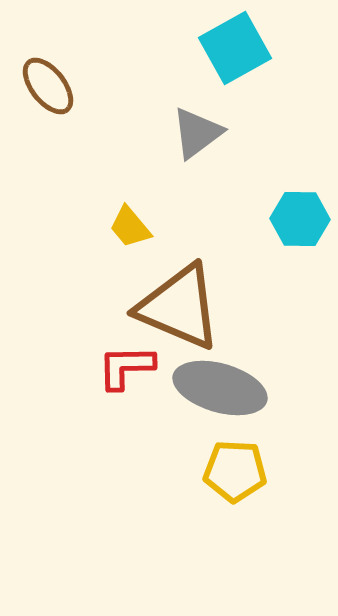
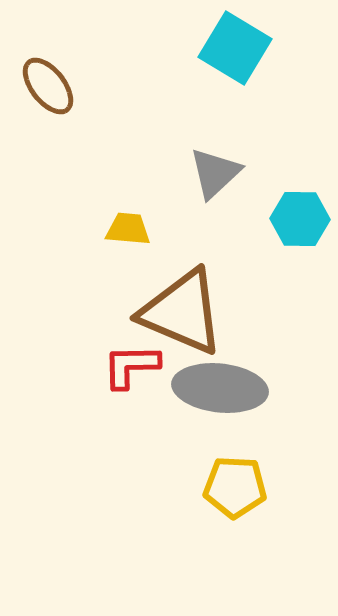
cyan square: rotated 30 degrees counterclockwise
gray triangle: moved 18 px right, 40 px down; rotated 6 degrees counterclockwise
yellow trapezoid: moved 2 px left, 2 px down; rotated 135 degrees clockwise
brown triangle: moved 3 px right, 5 px down
red L-shape: moved 5 px right, 1 px up
gray ellipse: rotated 10 degrees counterclockwise
yellow pentagon: moved 16 px down
